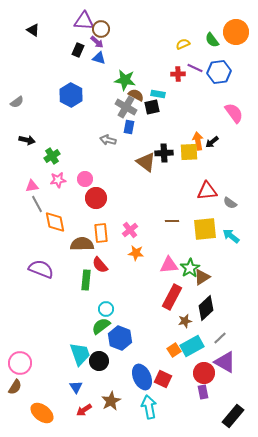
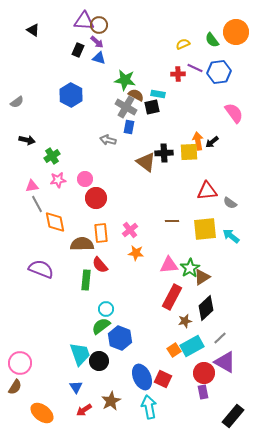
brown circle at (101, 29): moved 2 px left, 4 px up
